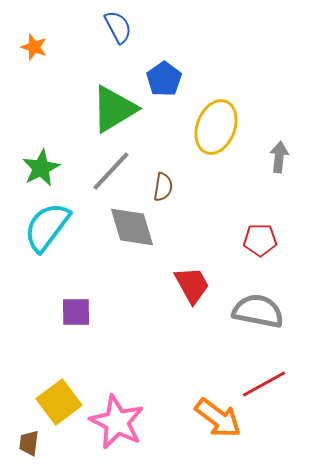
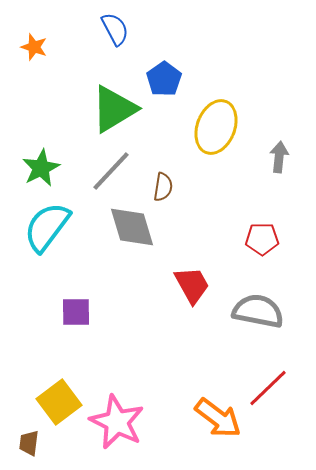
blue semicircle: moved 3 px left, 2 px down
red pentagon: moved 2 px right, 1 px up
red line: moved 4 px right, 4 px down; rotated 15 degrees counterclockwise
